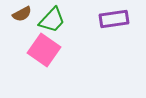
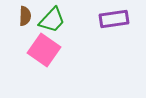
brown semicircle: moved 3 px right, 2 px down; rotated 60 degrees counterclockwise
